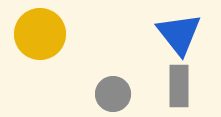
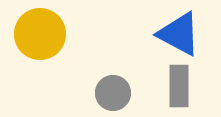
blue triangle: rotated 24 degrees counterclockwise
gray circle: moved 1 px up
